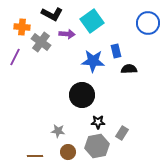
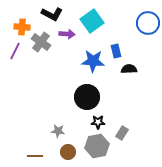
purple line: moved 6 px up
black circle: moved 5 px right, 2 px down
